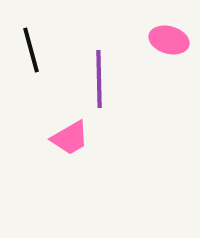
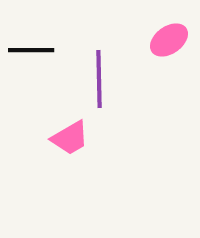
pink ellipse: rotated 51 degrees counterclockwise
black line: rotated 75 degrees counterclockwise
